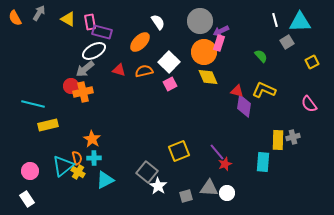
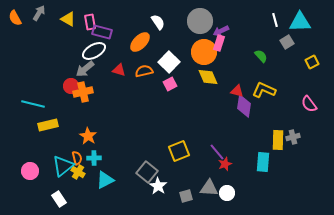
orange star at (92, 139): moved 4 px left, 3 px up
white rectangle at (27, 199): moved 32 px right
